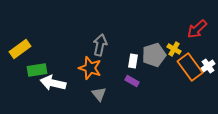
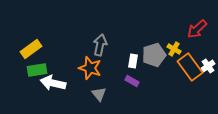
yellow rectangle: moved 11 px right
